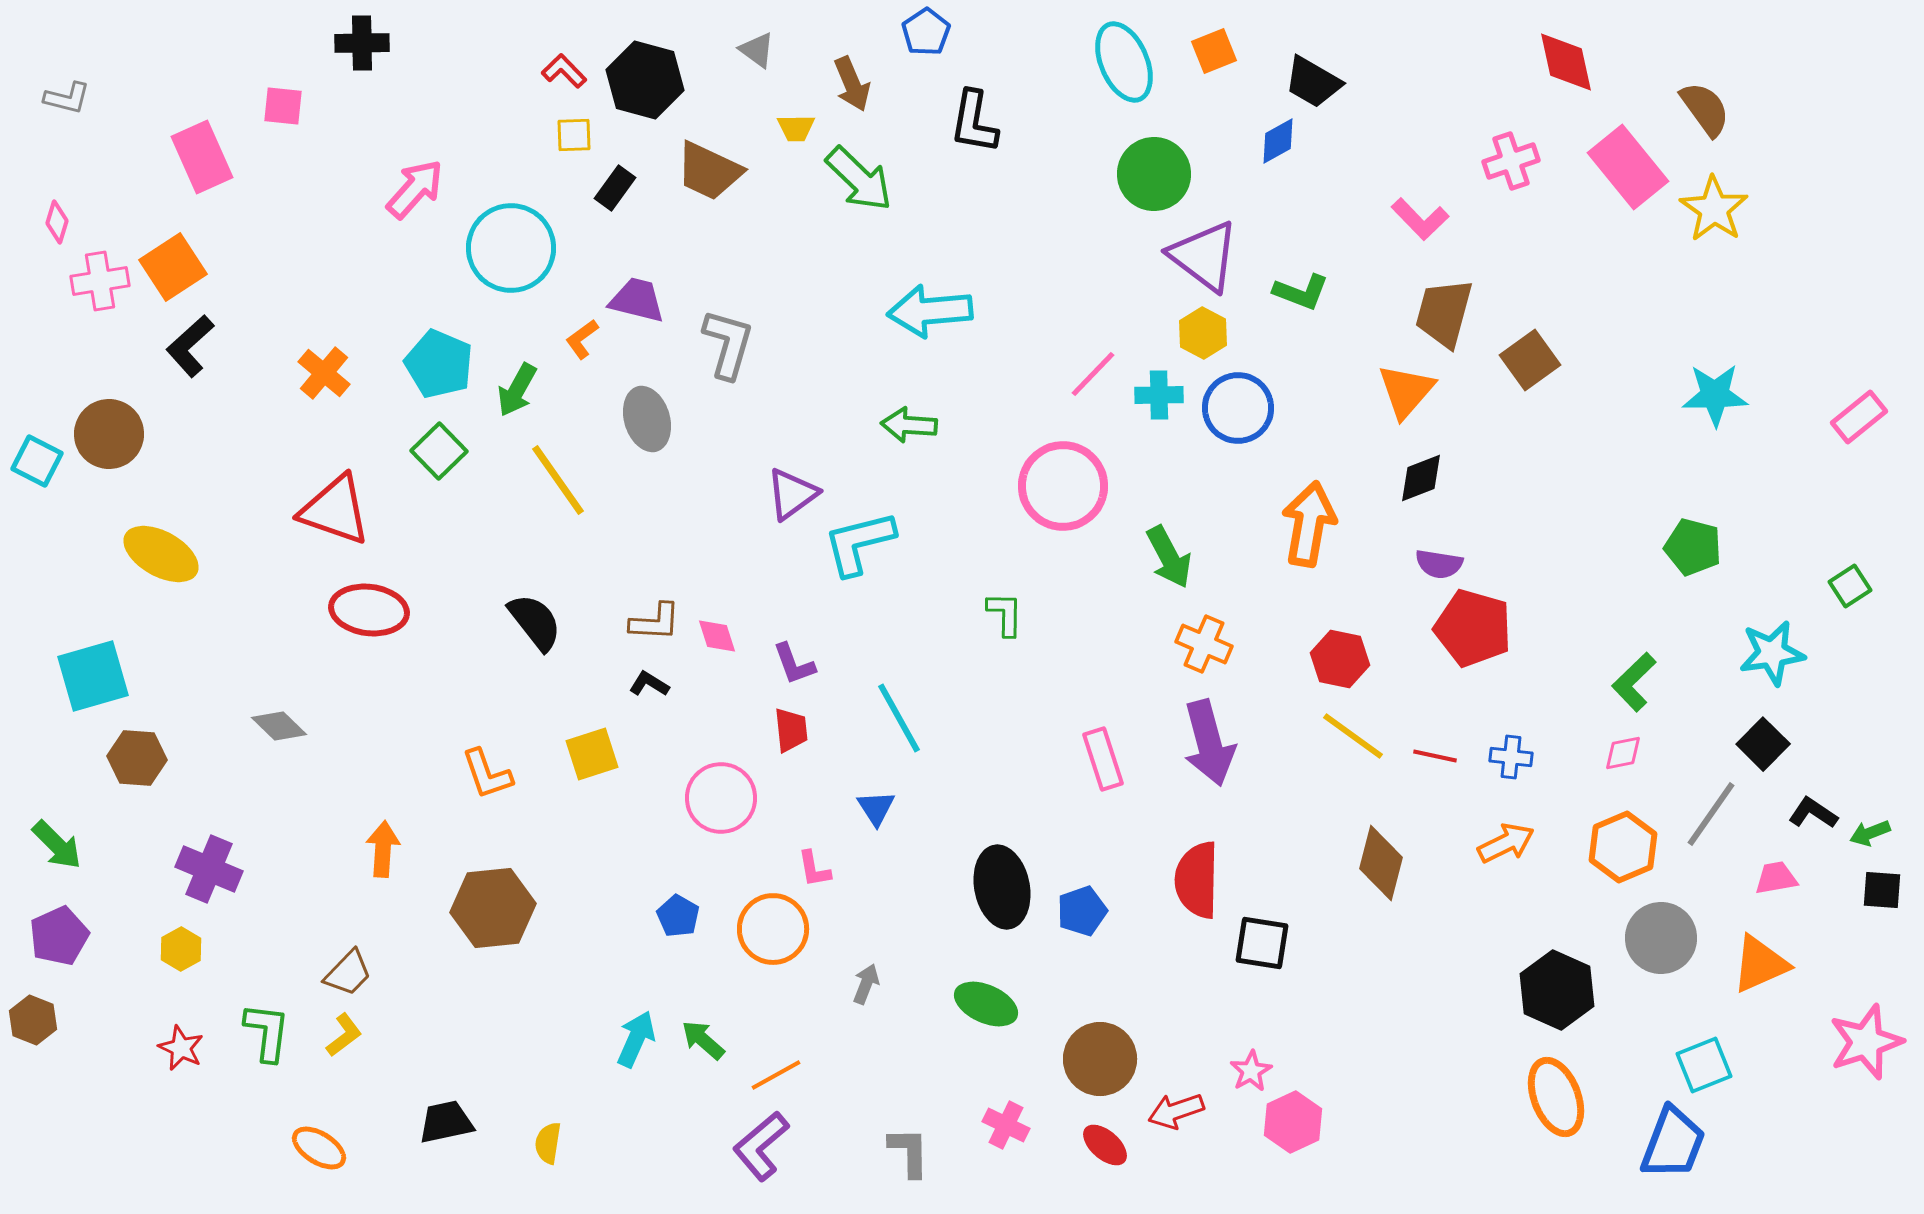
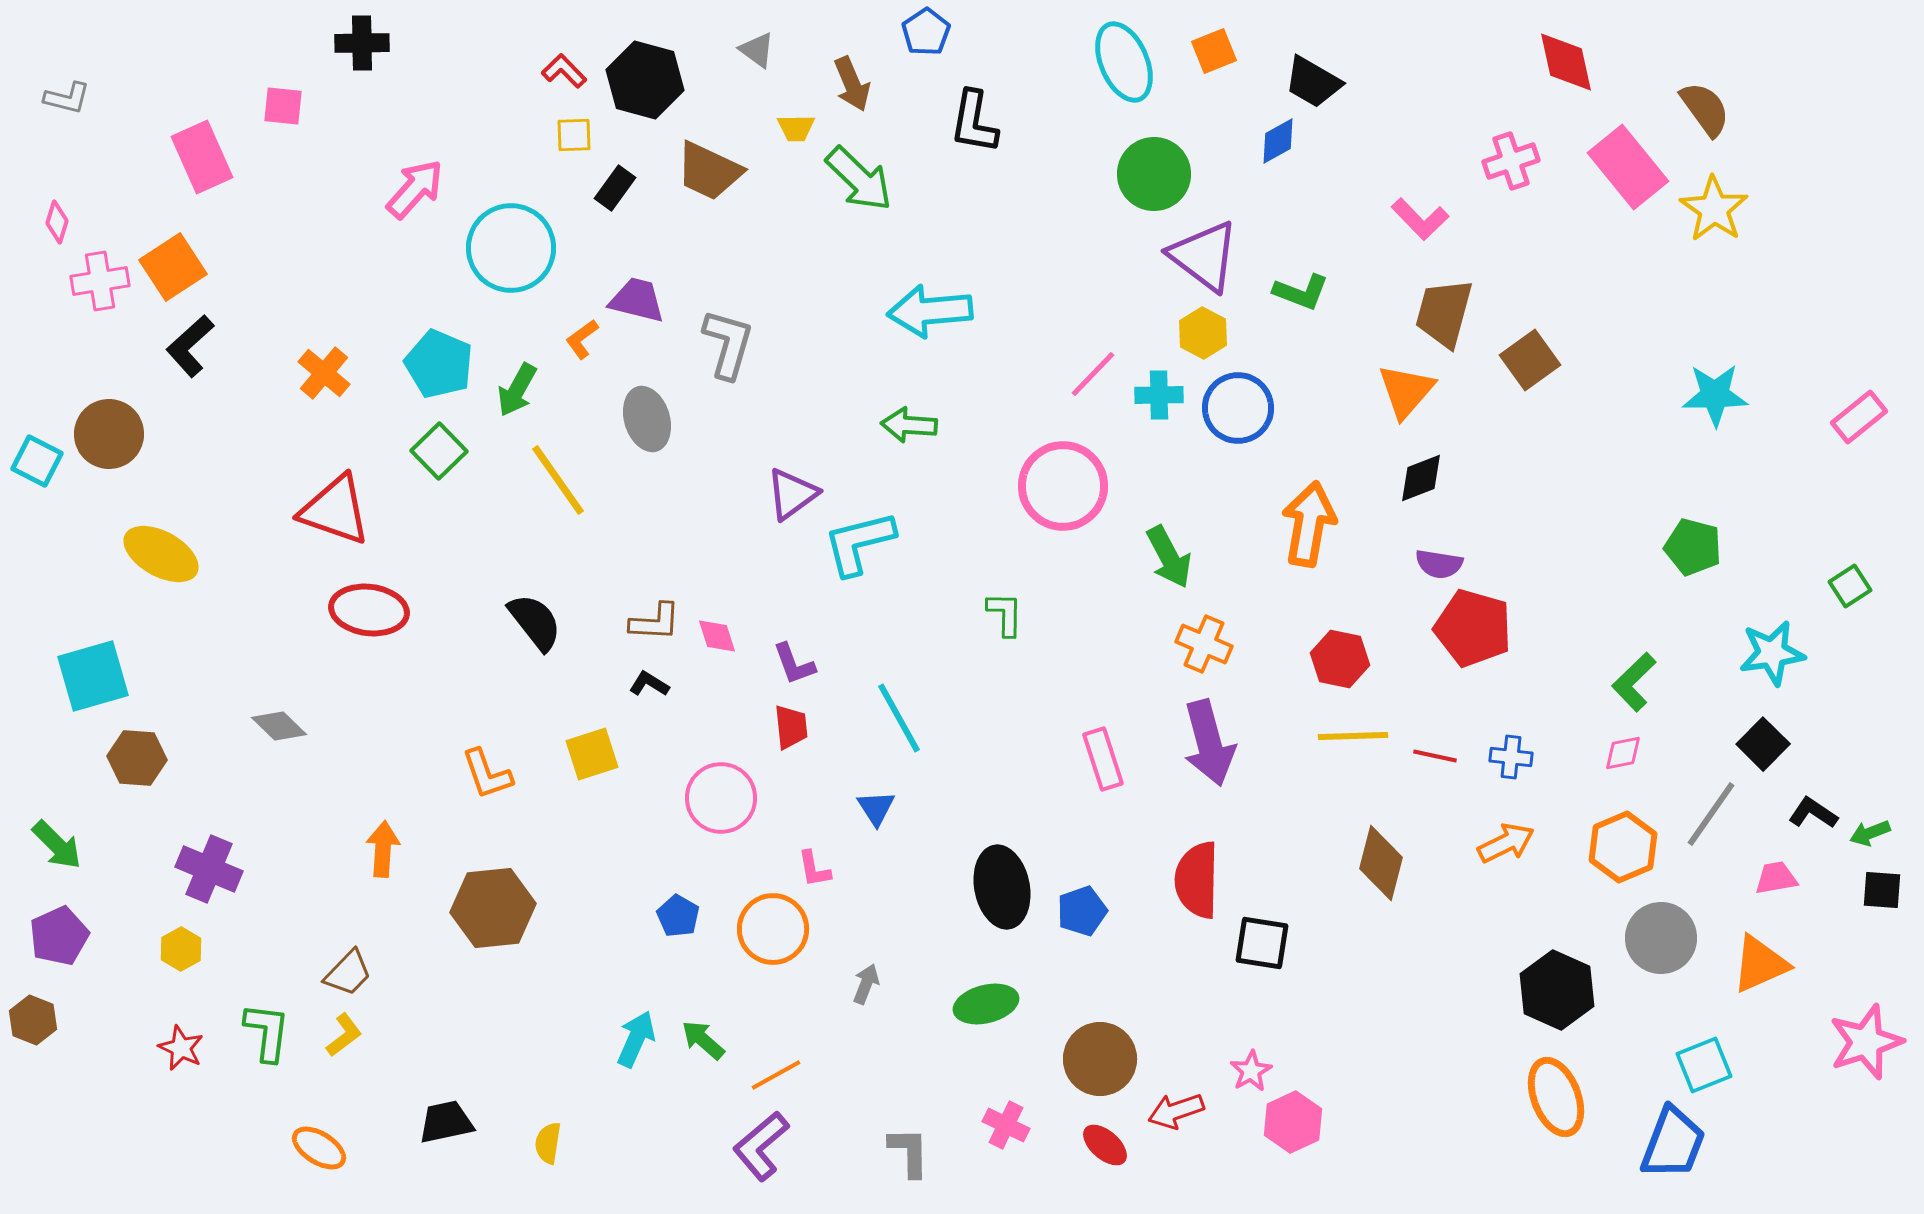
red trapezoid at (791, 730): moved 3 px up
yellow line at (1353, 736): rotated 38 degrees counterclockwise
green ellipse at (986, 1004): rotated 38 degrees counterclockwise
